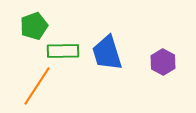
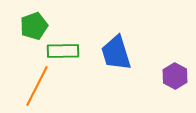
blue trapezoid: moved 9 px right
purple hexagon: moved 12 px right, 14 px down
orange line: rotated 6 degrees counterclockwise
